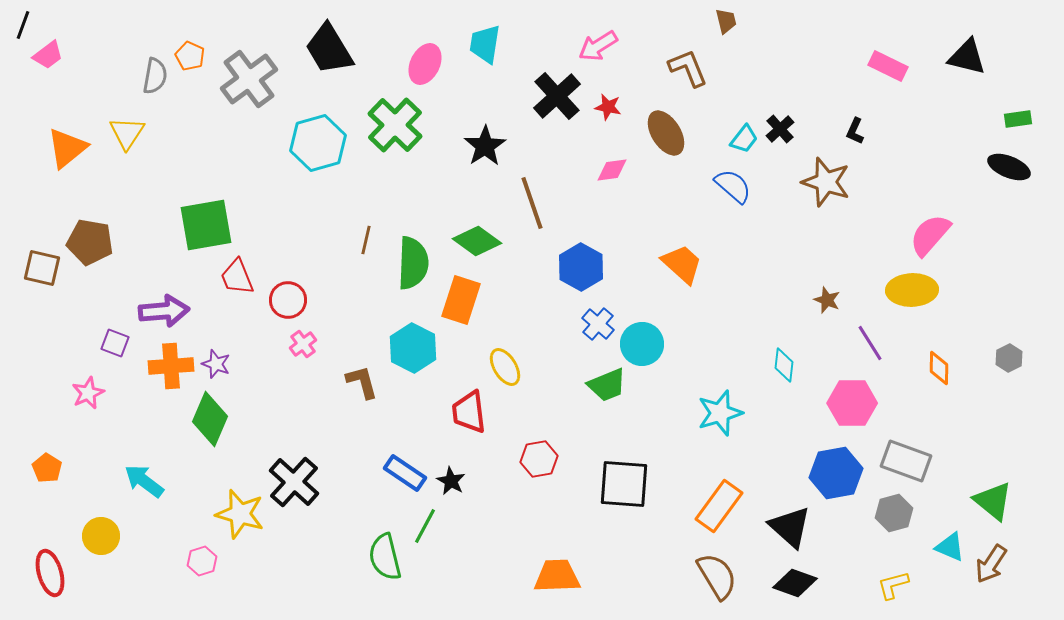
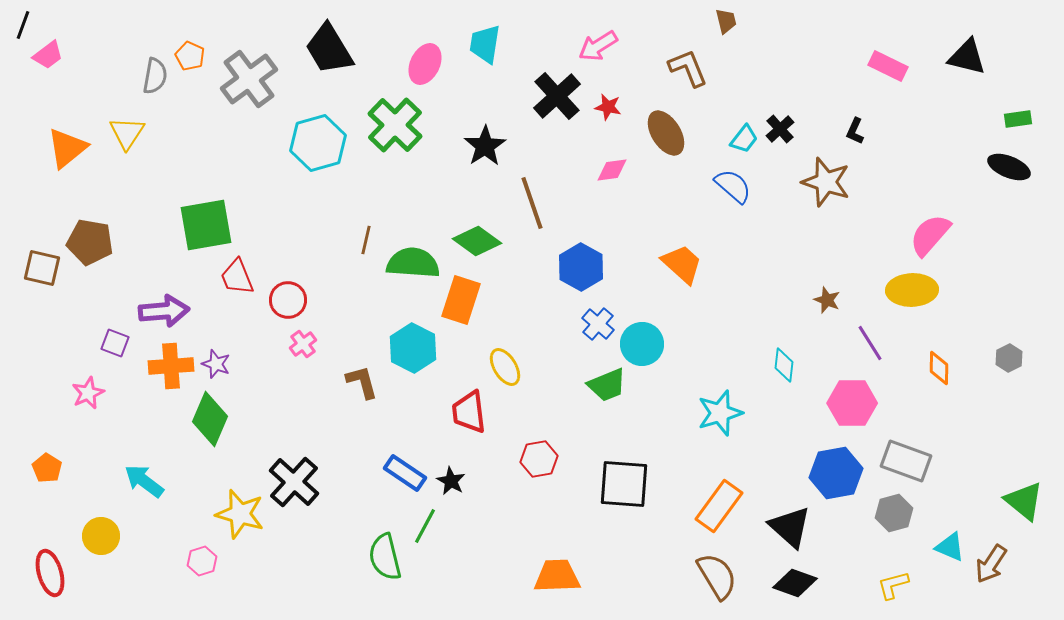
green semicircle at (413, 263): rotated 88 degrees counterclockwise
green triangle at (993, 501): moved 31 px right
